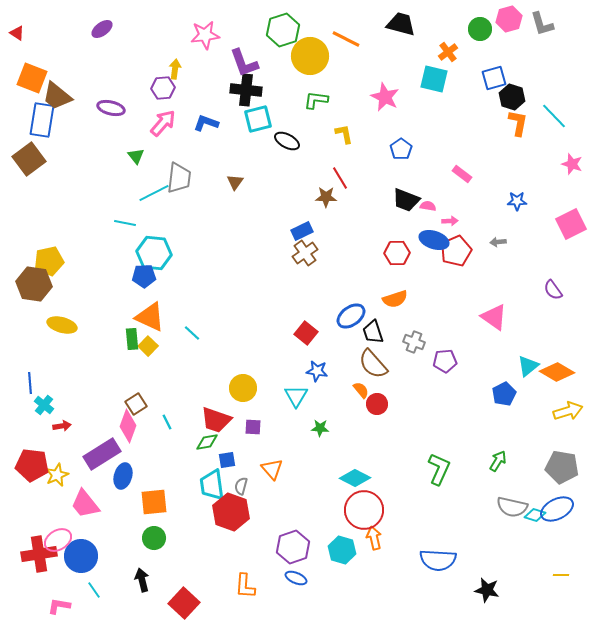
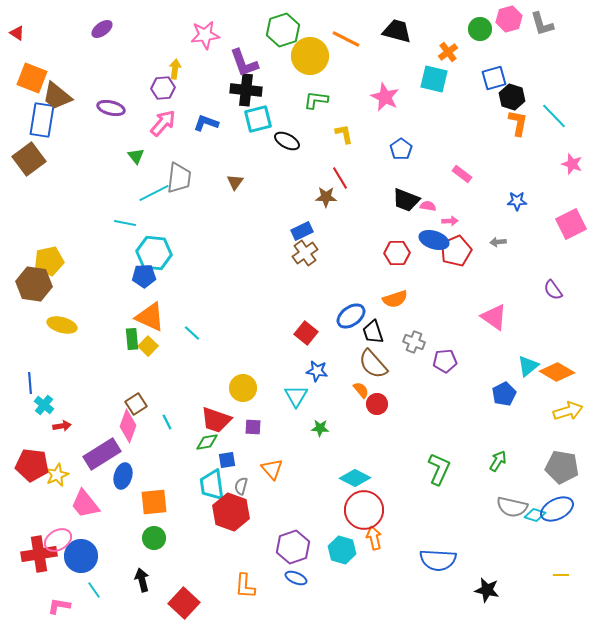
black trapezoid at (401, 24): moved 4 px left, 7 px down
